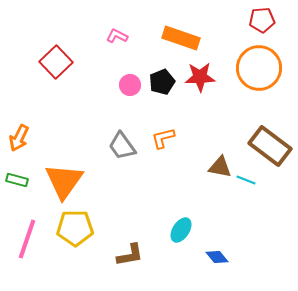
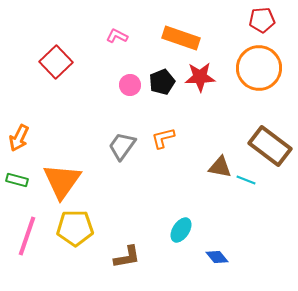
gray trapezoid: rotated 72 degrees clockwise
orange triangle: moved 2 px left
pink line: moved 3 px up
brown L-shape: moved 3 px left, 2 px down
